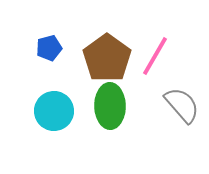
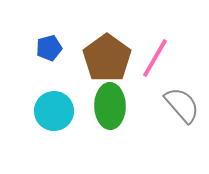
pink line: moved 2 px down
